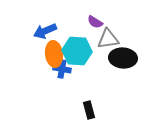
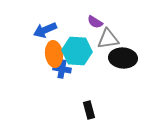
blue arrow: moved 1 px up
